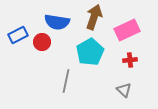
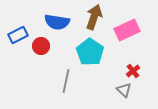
red circle: moved 1 px left, 4 px down
cyan pentagon: rotated 8 degrees counterclockwise
red cross: moved 3 px right, 11 px down; rotated 32 degrees counterclockwise
